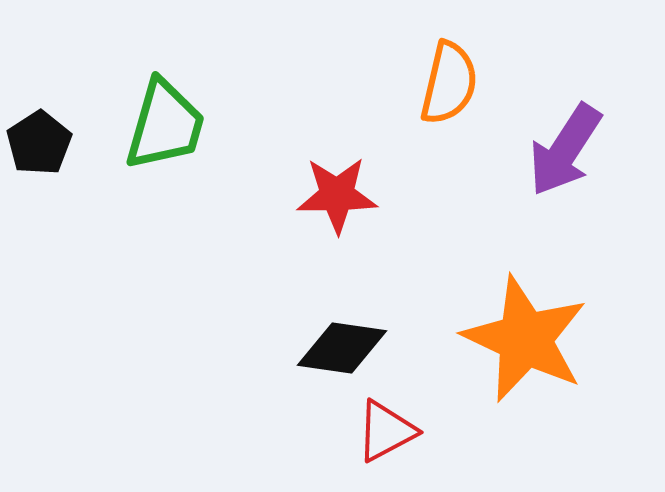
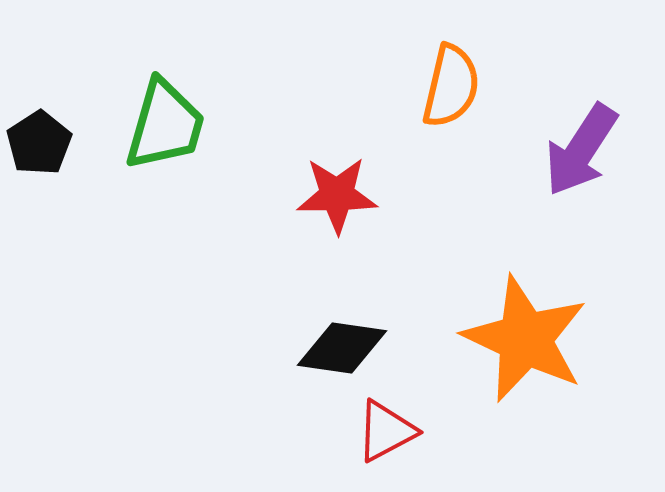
orange semicircle: moved 2 px right, 3 px down
purple arrow: moved 16 px right
